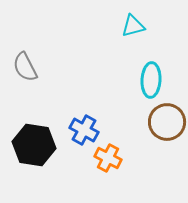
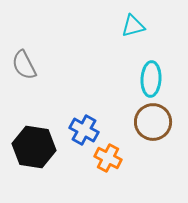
gray semicircle: moved 1 px left, 2 px up
cyan ellipse: moved 1 px up
brown circle: moved 14 px left
black hexagon: moved 2 px down
